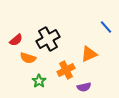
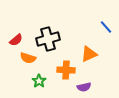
black cross: rotated 15 degrees clockwise
orange cross: rotated 30 degrees clockwise
